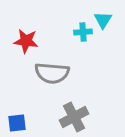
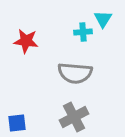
cyan triangle: moved 1 px up
gray semicircle: moved 23 px right
